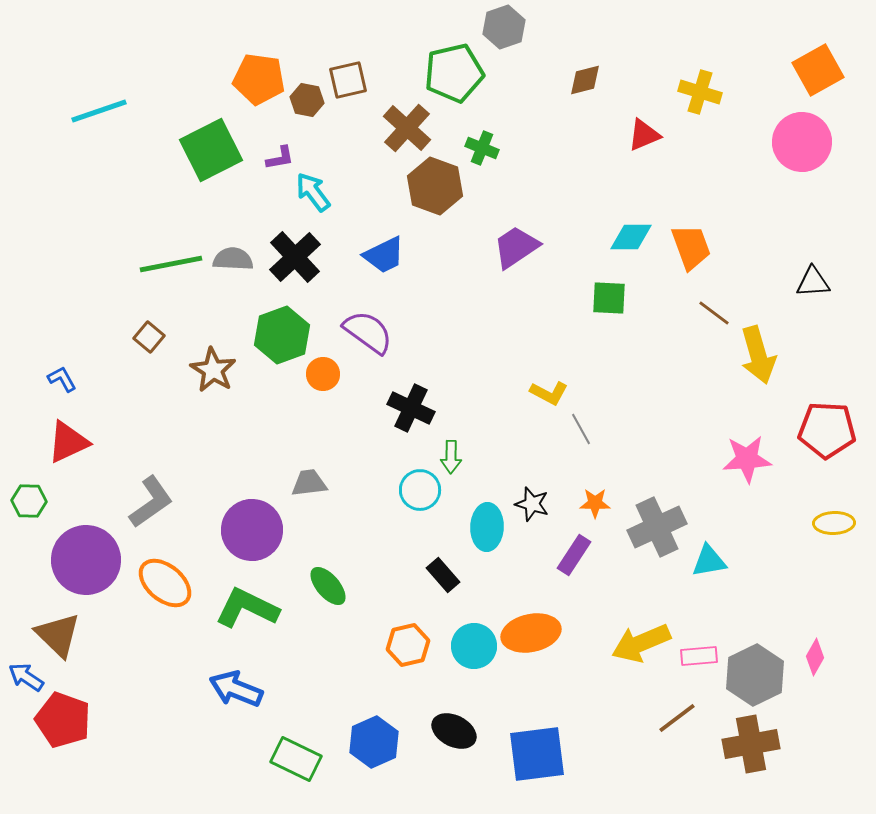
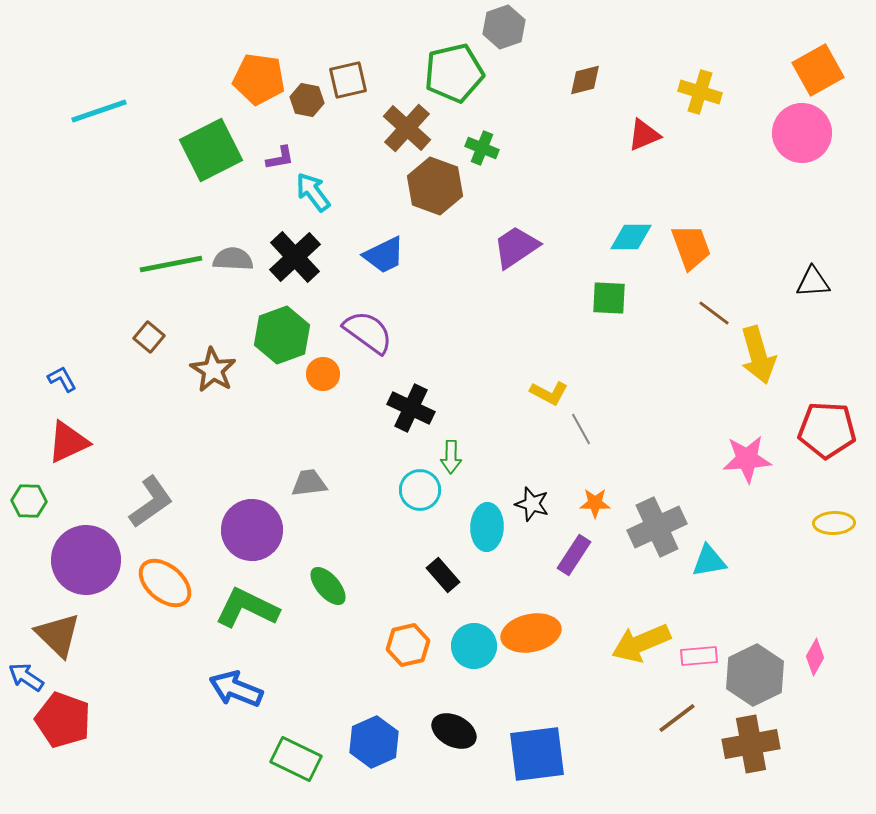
pink circle at (802, 142): moved 9 px up
